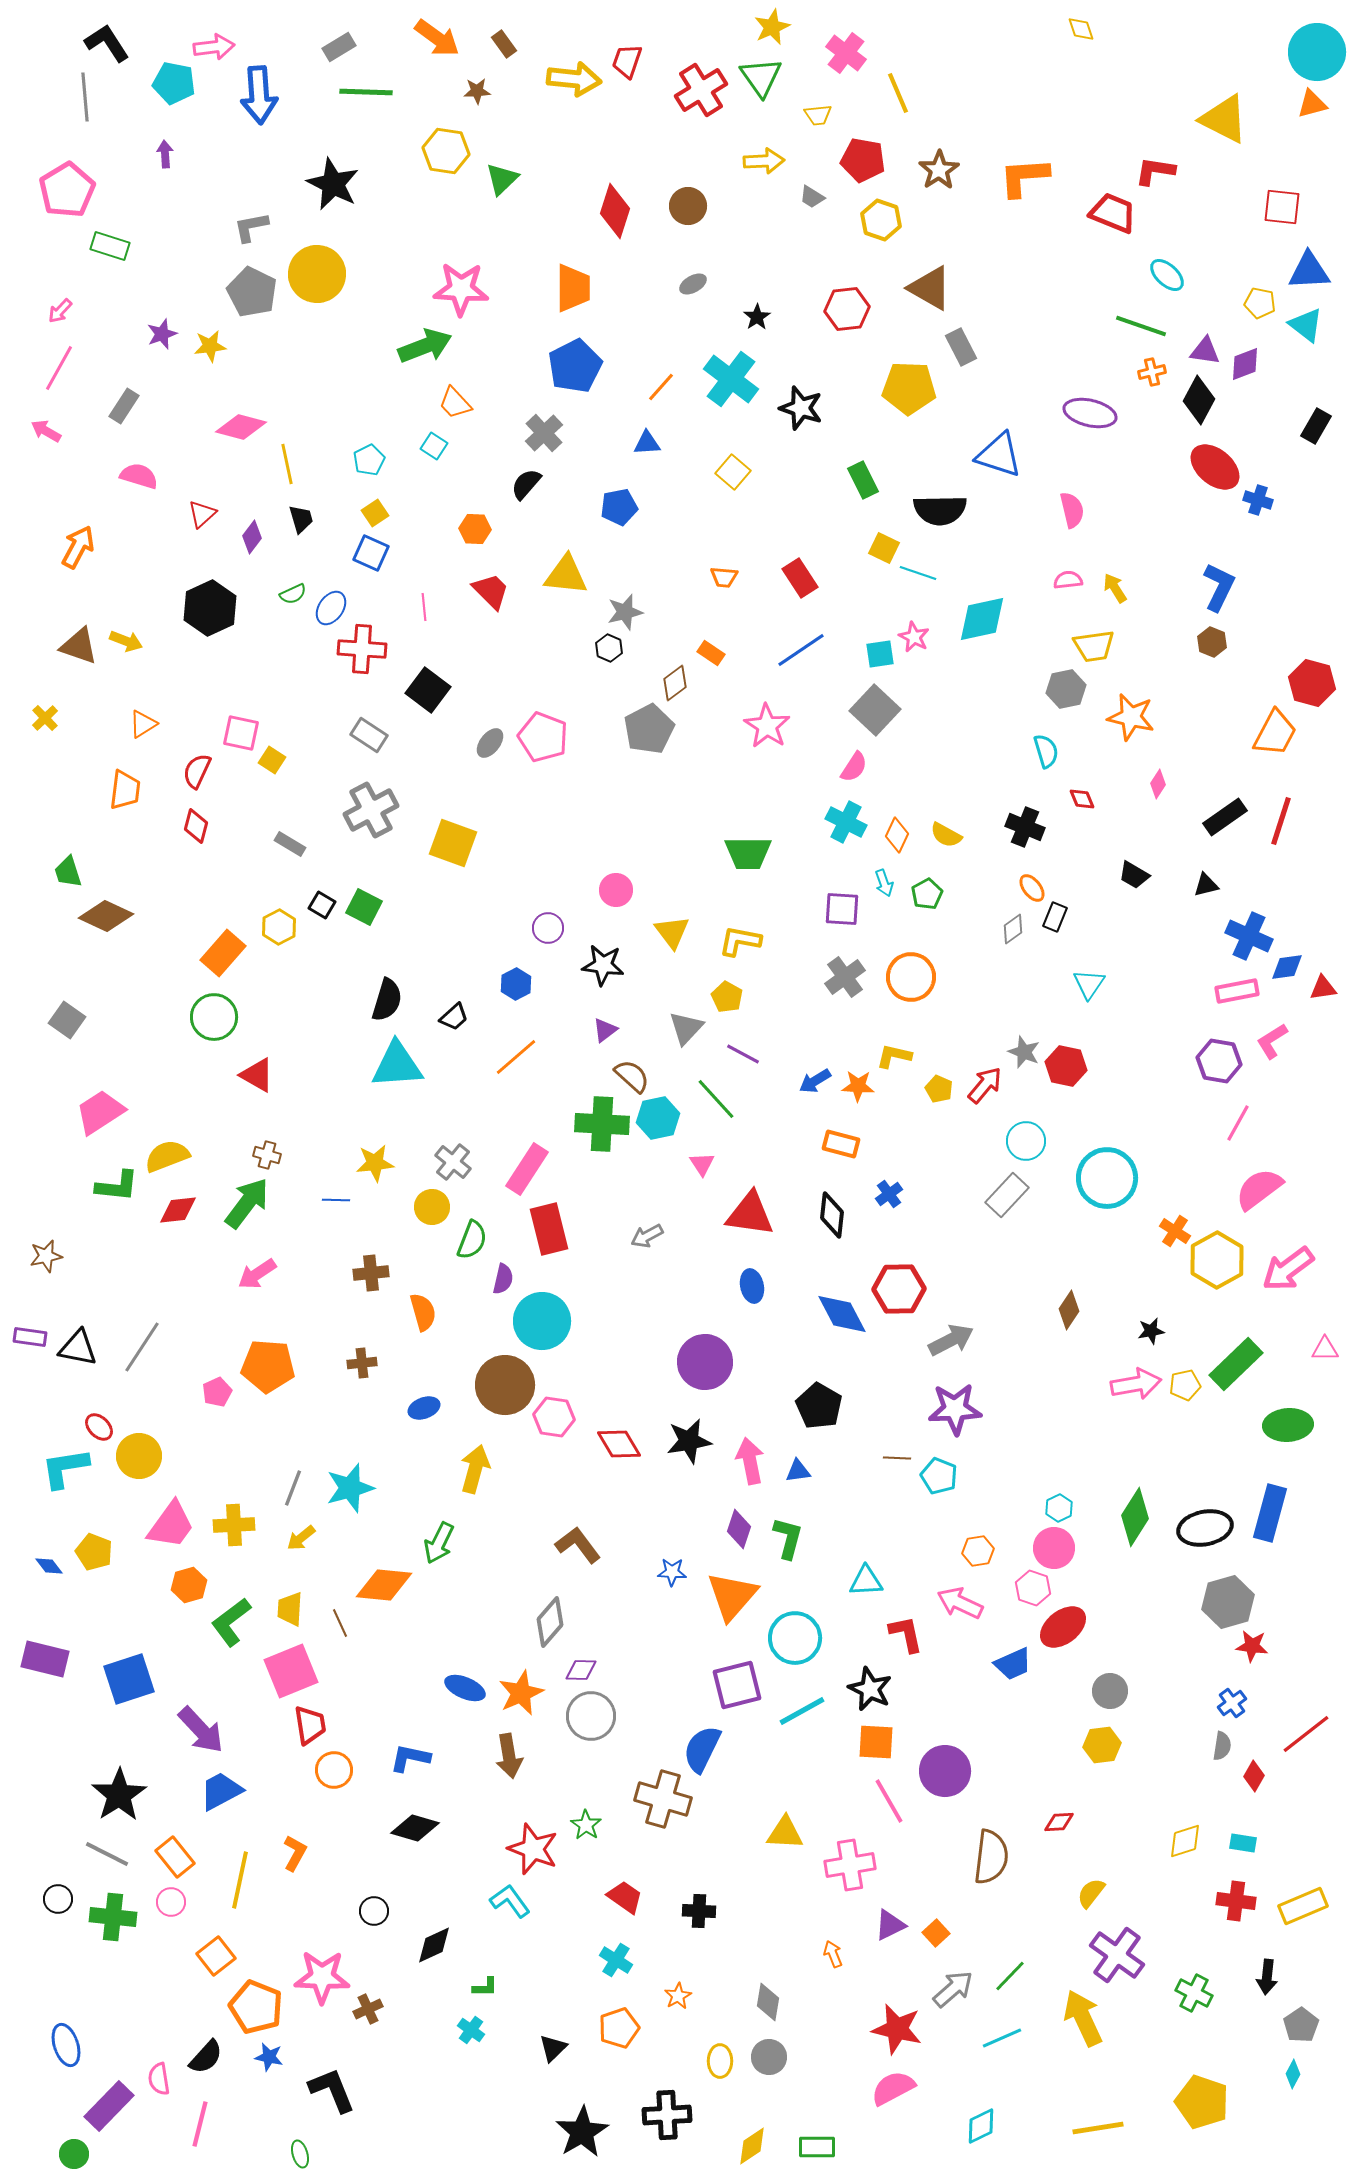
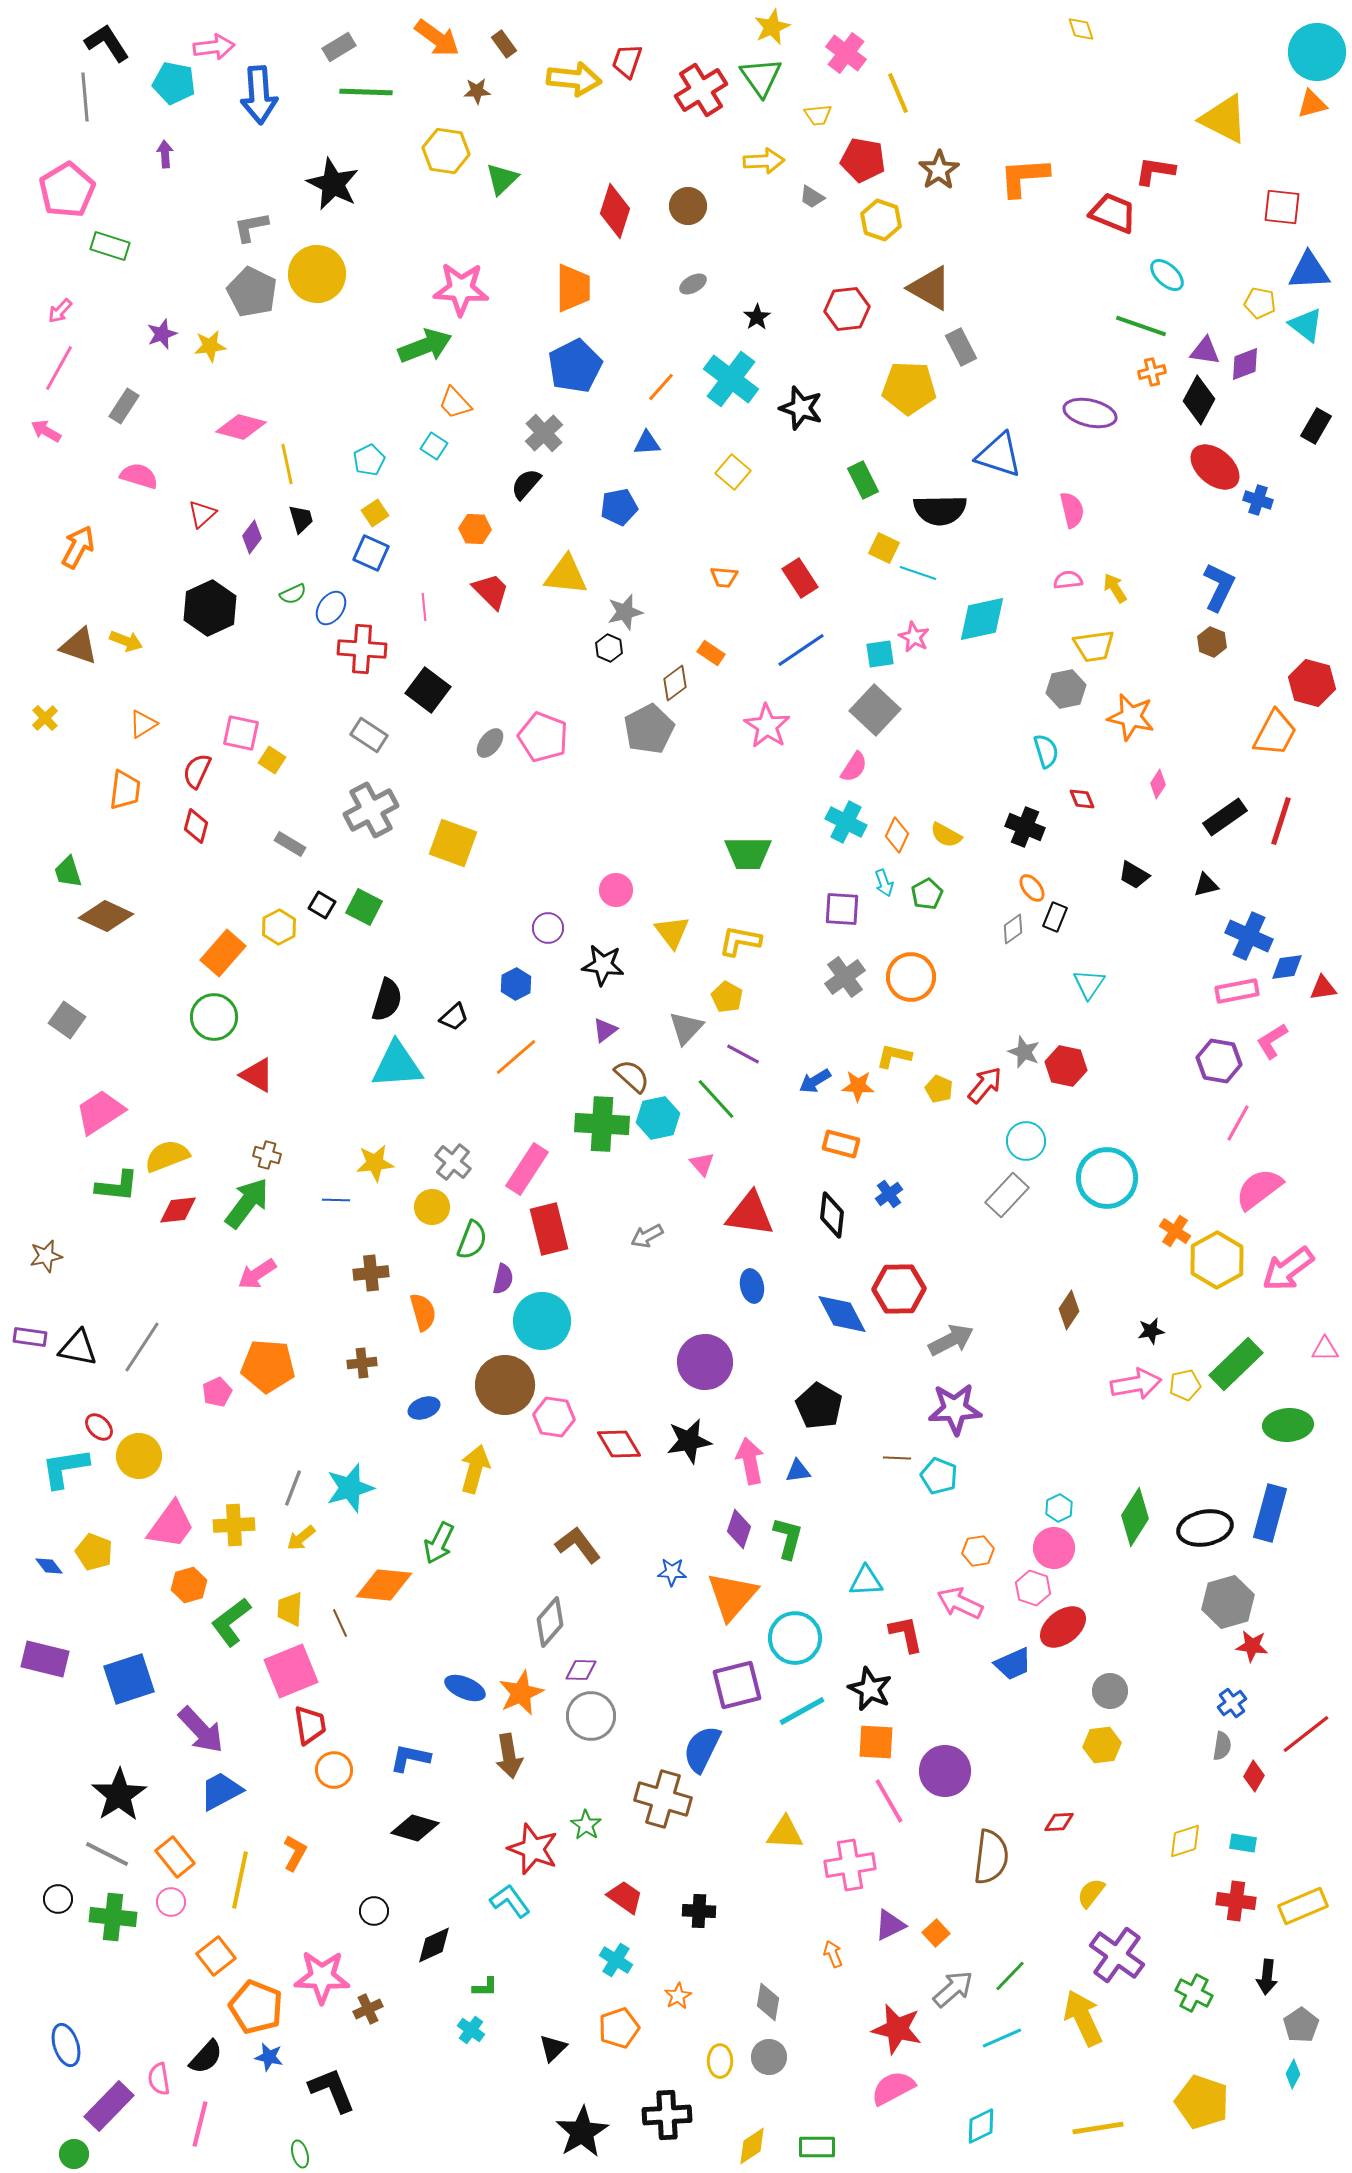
pink triangle at (702, 1164): rotated 8 degrees counterclockwise
